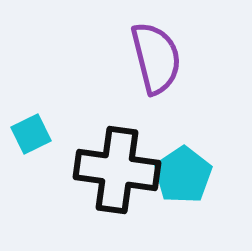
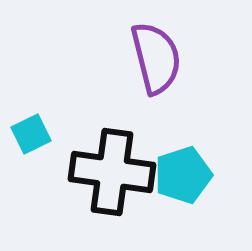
black cross: moved 5 px left, 2 px down
cyan pentagon: rotated 16 degrees clockwise
